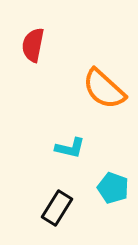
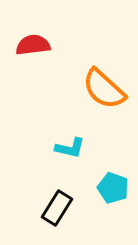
red semicircle: rotated 72 degrees clockwise
